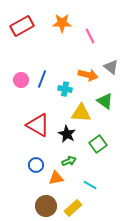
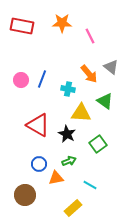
red rectangle: rotated 40 degrees clockwise
orange arrow: moved 1 px right, 1 px up; rotated 36 degrees clockwise
cyan cross: moved 3 px right
blue circle: moved 3 px right, 1 px up
brown circle: moved 21 px left, 11 px up
